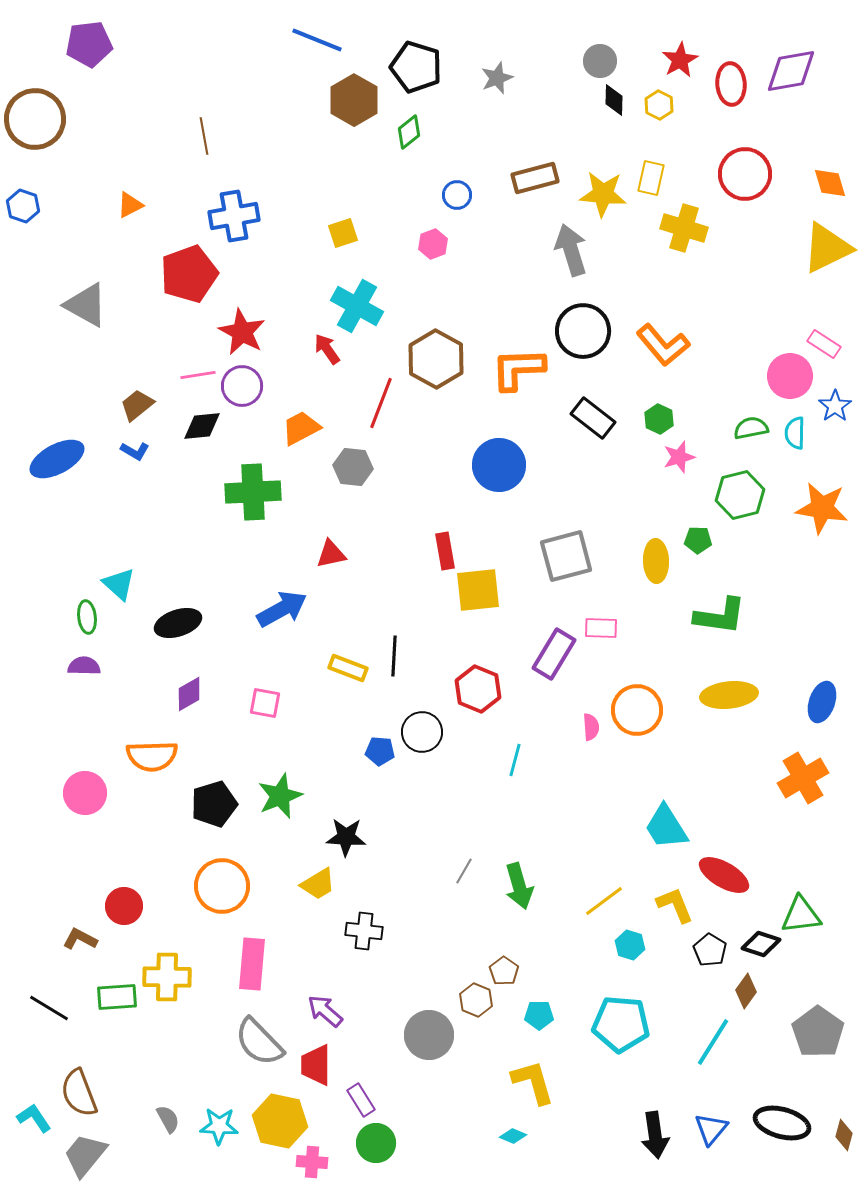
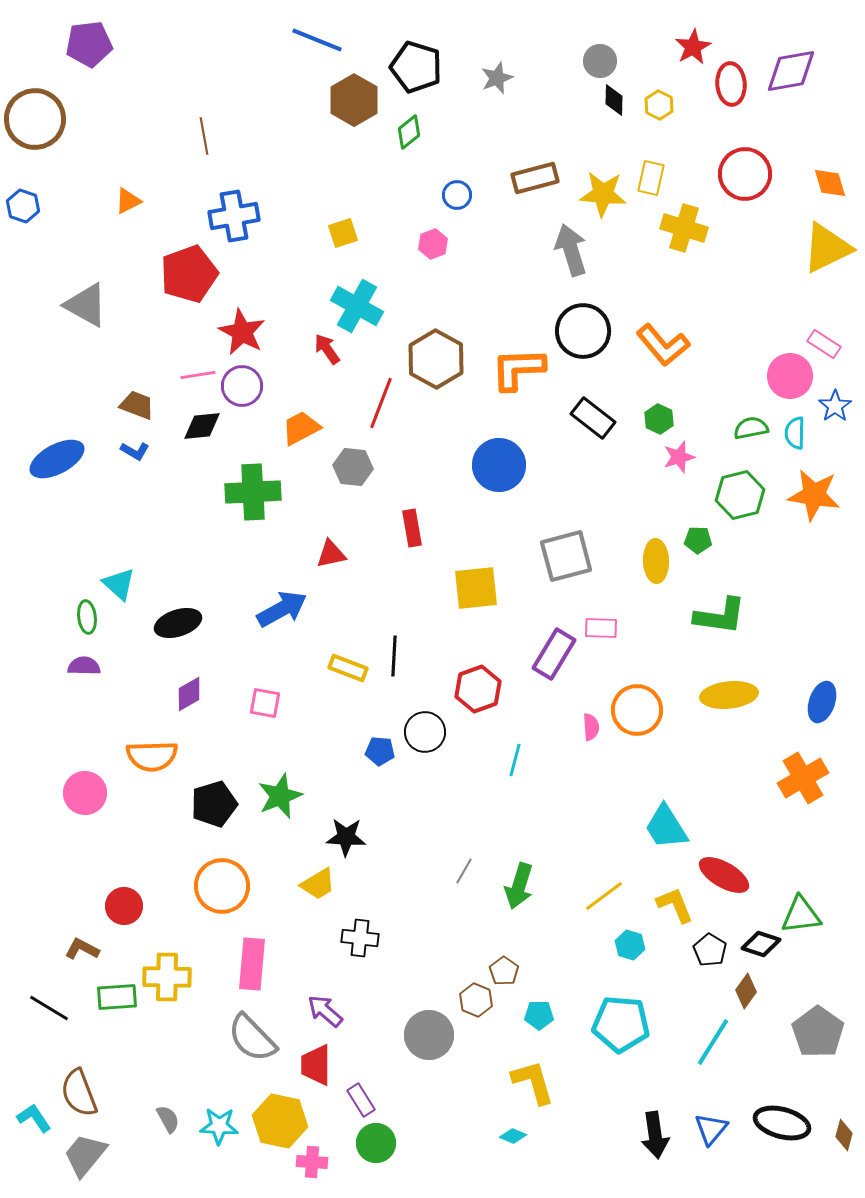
red star at (680, 60): moved 13 px right, 13 px up
orange triangle at (130, 205): moved 2 px left, 4 px up
brown trapezoid at (137, 405): rotated 60 degrees clockwise
orange star at (822, 508): moved 8 px left, 13 px up
red rectangle at (445, 551): moved 33 px left, 23 px up
yellow square at (478, 590): moved 2 px left, 2 px up
red hexagon at (478, 689): rotated 18 degrees clockwise
black circle at (422, 732): moved 3 px right
green arrow at (519, 886): rotated 33 degrees clockwise
yellow line at (604, 901): moved 5 px up
black cross at (364, 931): moved 4 px left, 7 px down
brown L-shape at (80, 939): moved 2 px right, 10 px down
gray semicircle at (259, 1042): moved 7 px left, 4 px up
